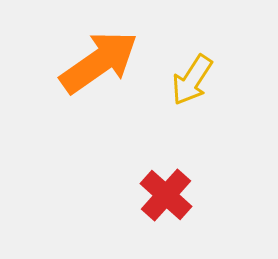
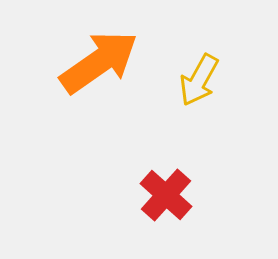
yellow arrow: moved 7 px right; rotated 4 degrees counterclockwise
